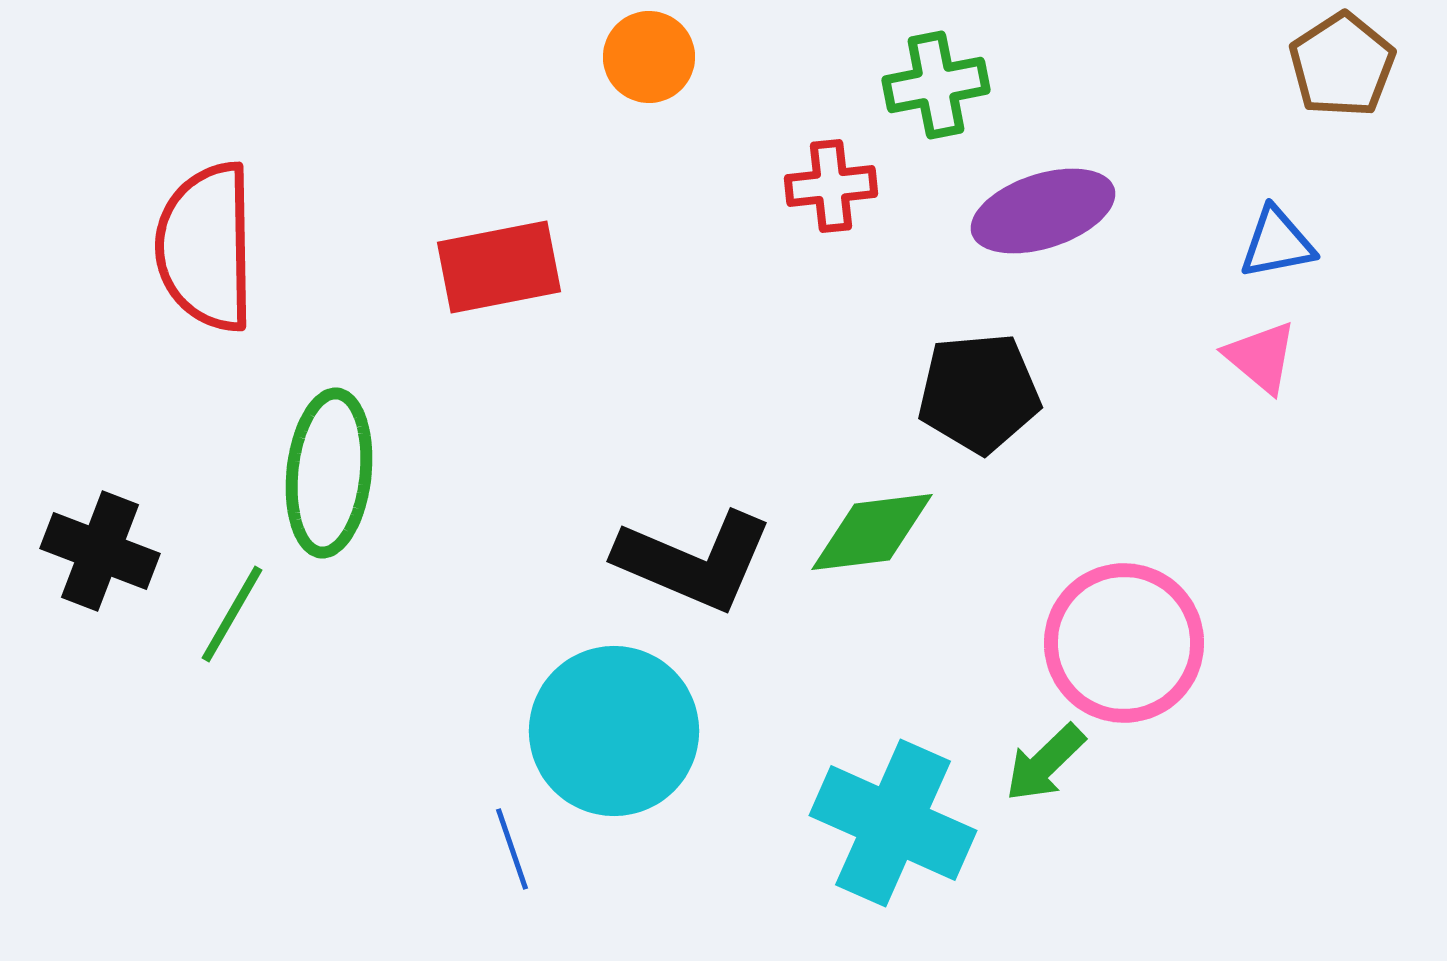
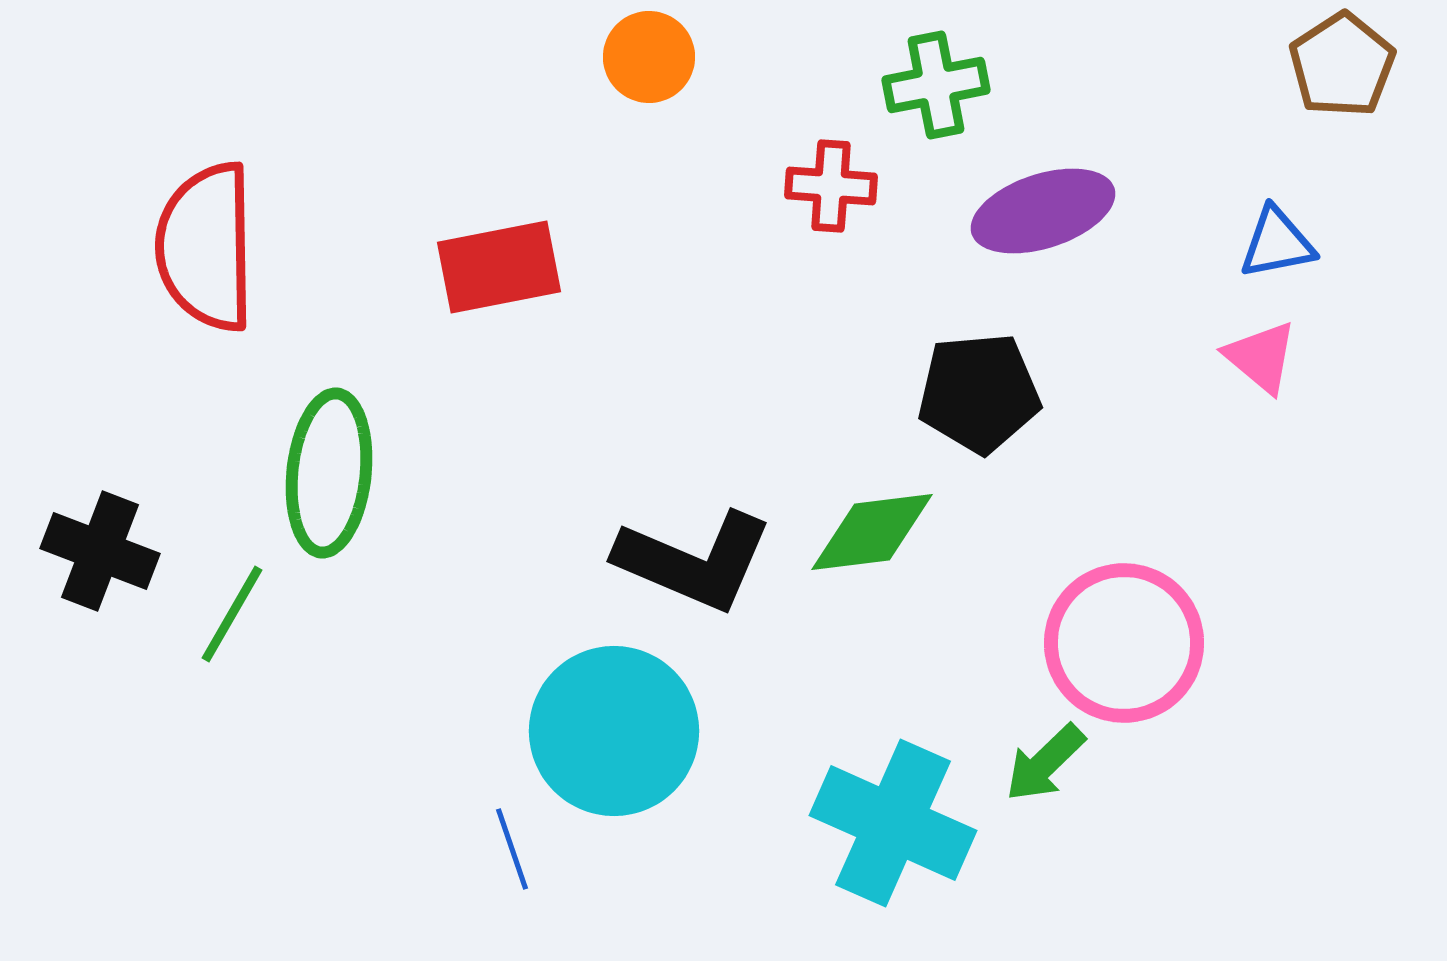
red cross: rotated 10 degrees clockwise
